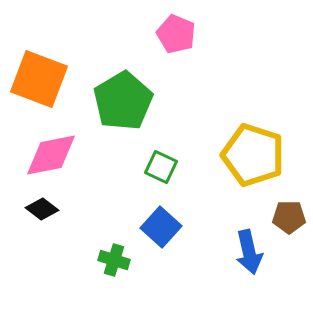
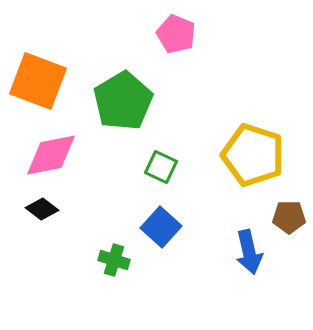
orange square: moved 1 px left, 2 px down
